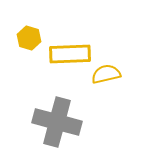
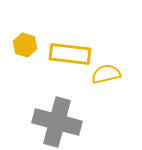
yellow hexagon: moved 4 px left, 7 px down
yellow rectangle: rotated 9 degrees clockwise
